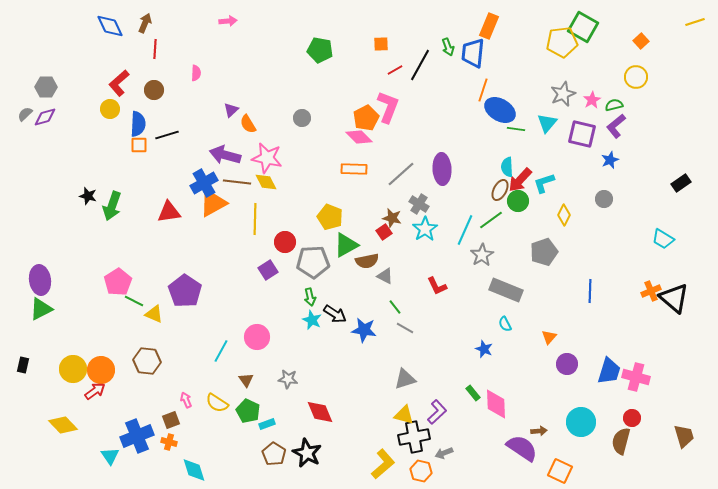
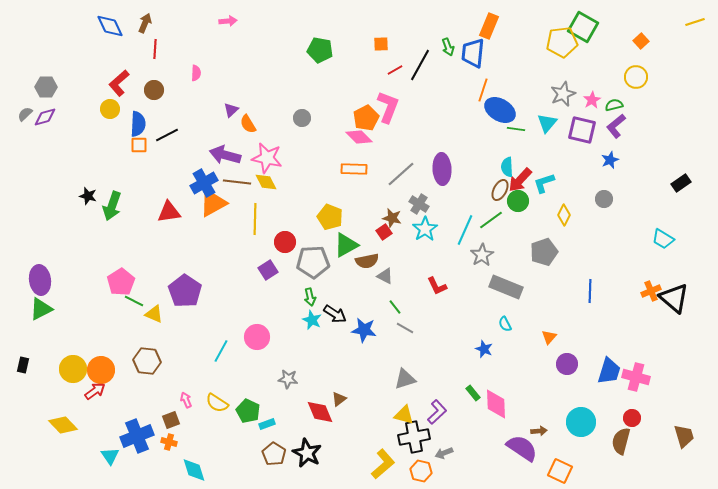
purple square at (582, 134): moved 4 px up
black line at (167, 135): rotated 10 degrees counterclockwise
pink pentagon at (118, 282): moved 3 px right
gray rectangle at (506, 290): moved 3 px up
brown triangle at (246, 380): moved 93 px right, 19 px down; rotated 28 degrees clockwise
